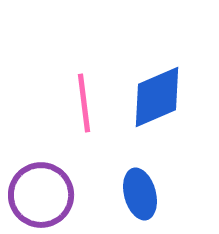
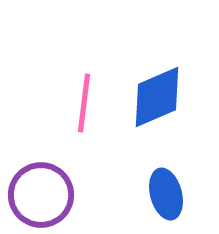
pink line: rotated 14 degrees clockwise
blue ellipse: moved 26 px right
